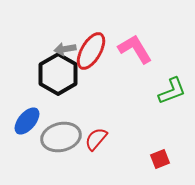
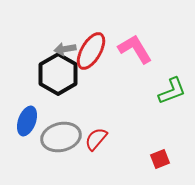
blue ellipse: rotated 20 degrees counterclockwise
